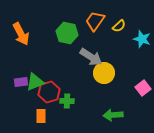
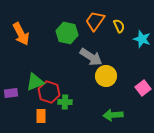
yellow semicircle: rotated 72 degrees counterclockwise
yellow circle: moved 2 px right, 3 px down
purple rectangle: moved 10 px left, 11 px down
red hexagon: rotated 25 degrees counterclockwise
green cross: moved 2 px left, 1 px down
